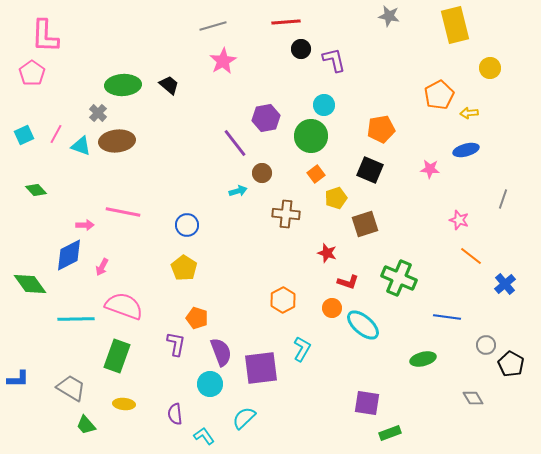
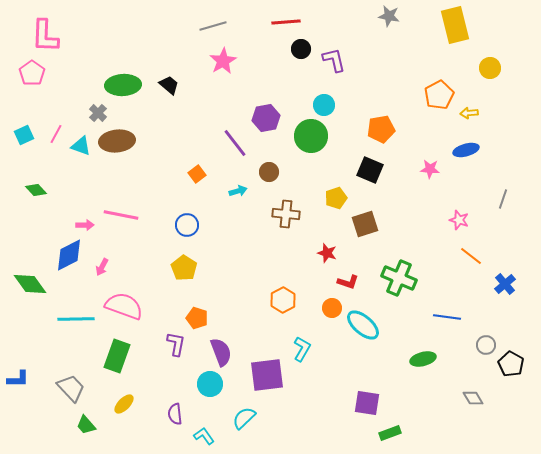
brown circle at (262, 173): moved 7 px right, 1 px up
orange square at (316, 174): moved 119 px left
pink line at (123, 212): moved 2 px left, 3 px down
purple square at (261, 368): moved 6 px right, 7 px down
gray trapezoid at (71, 388): rotated 16 degrees clockwise
yellow ellipse at (124, 404): rotated 50 degrees counterclockwise
